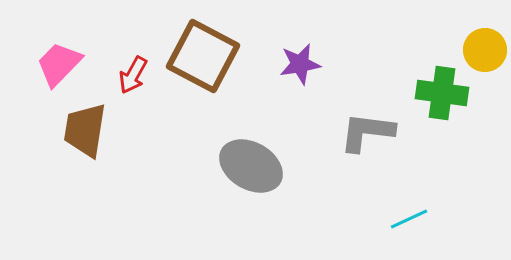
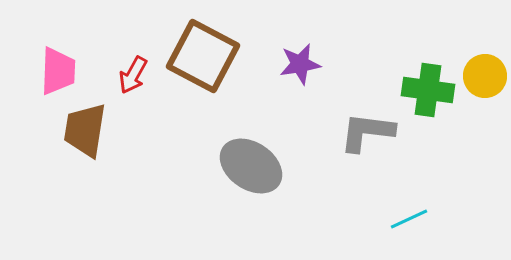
yellow circle: moved 26 px down
pink trapezoid: moved 1 px left, 7 px down; rotated 138 degrees clockwise
green cross: moved 14 px left, 3 px up
gray ellipse: rotated 4 degrees clockwise
